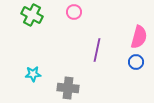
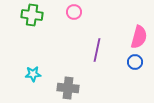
green cross: rotated 20 degrees counterclockwise
blue circle: moved 1 px left
